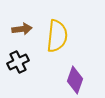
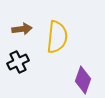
yellow semicircle: moved 1 px down
purple diamond: moved 8 px right
